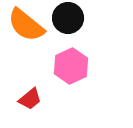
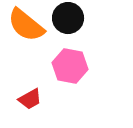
pink hexagon: moved 1 px left; rotated 24 degrees counterclockwise
red trapezoid: rotated 10 degrees clockwise
